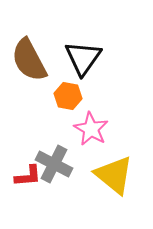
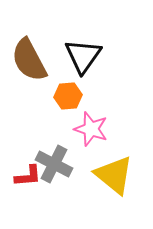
black triangle: moved 2 px up
orange hexagon: rotated 16 degrees counterclockwise
pink star: rotated 12 degrees counterclockwise
